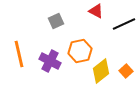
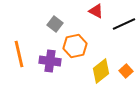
gray square: moved 1 px left, 3 px down; rotated 28 degrees counterclockwise
orange hexagon: moved 5 px left, 5 px up
purple cross: rotated 20 degrees counterclockwise
